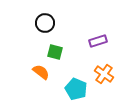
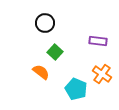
purple rectangle: rotated 24 degrees clockwise
green square: rotated 28 degrees clockwise
orange cross: moved 2 px left
